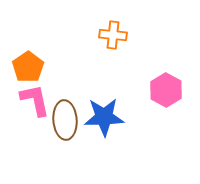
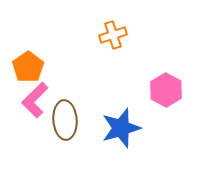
orange cross: rotated 24 degrees counterclockwise
pink L-shape: rotated 123 degrees counterclockwise
blue star: moved 17 px right, 11 px down; rotated 15 degrees counterclockwise
